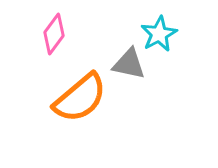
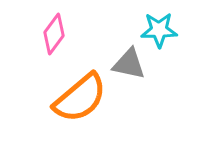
cyan star: moved 4 px up; rotated 27 degrees clockwise
